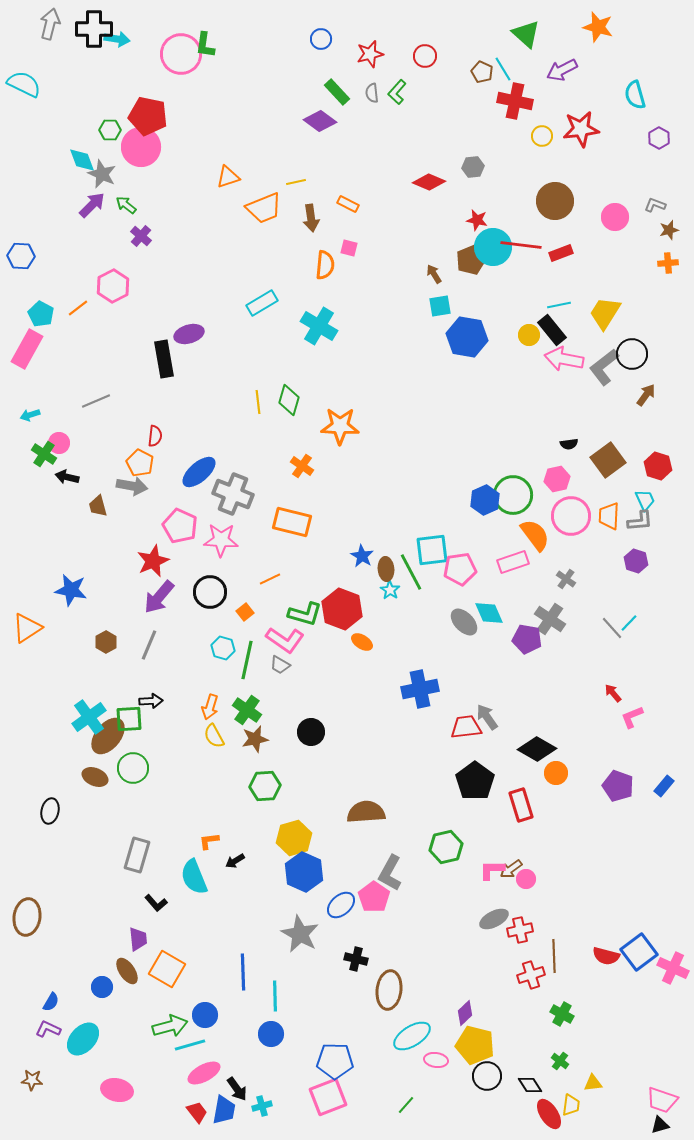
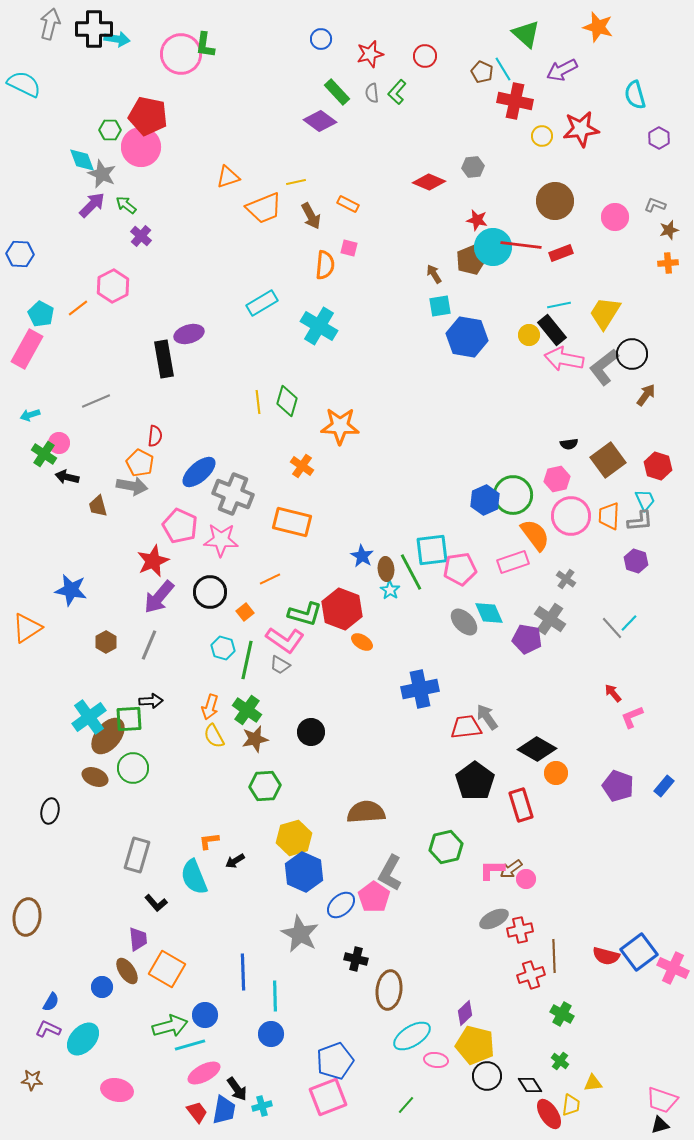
brown arrow at (311, 218): moved 2 px up; rotated 20 degrees counterclockwise
blue hexagon at (21, 256): moved 1 px left, 2 px up
green diamond at (289, 400): moved 2 px left, 1 px down
blue pentagon at (335, 1061): rotated 21 degrees counterclockwise
